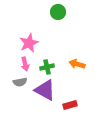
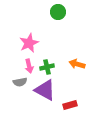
pink arrow: moved 4 px right, 2 px down
